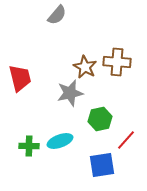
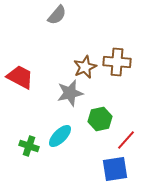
brown star: rotated 20 degrees clockwise
red trapezoid: moved 1 px up; rotated 48 degrees counterclockwise
cyan ellipse: moved 5 px up; rotated 25 degrees counterclockwise
green cross: rotated 18 degrees clockwise
blue square: moved 13 px right, 4 px down
